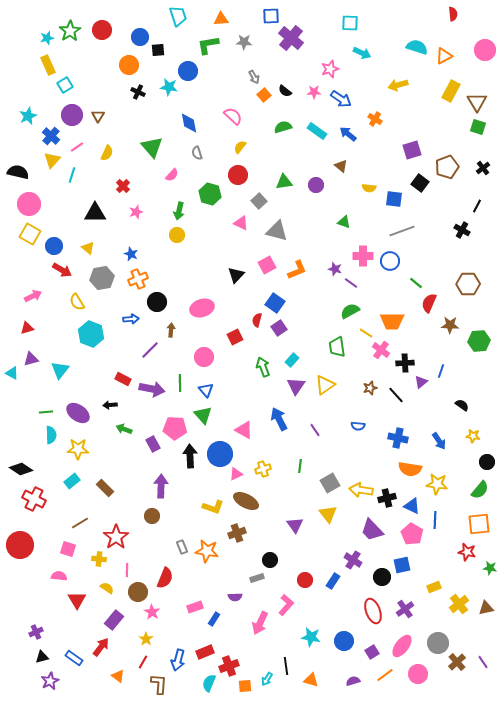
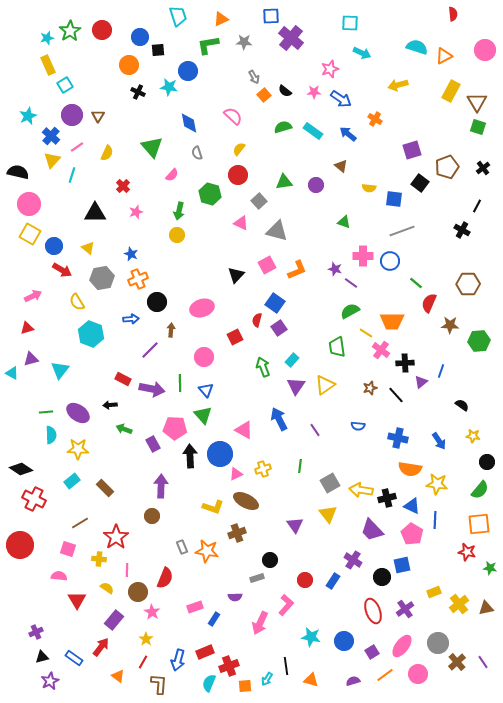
orange triangle at (221, 19): rotated 21 degrees counterclockwise
cyan rectangle at (317, 131): moved 4 px left
yellow semicircle at (240, 147): moved 1 px left, 2 px down
yellow rectangle at (434, 587): moved 5 px down
